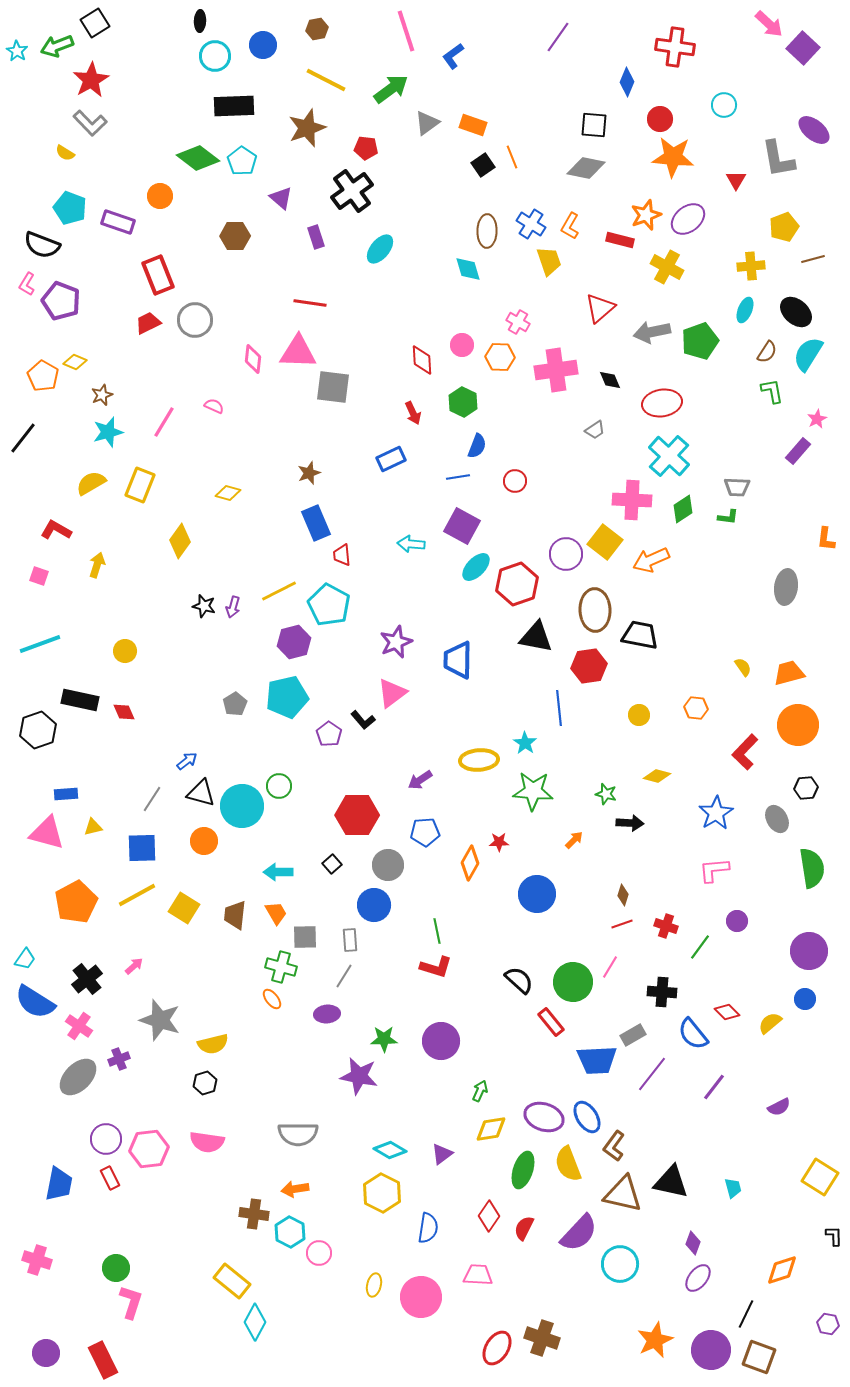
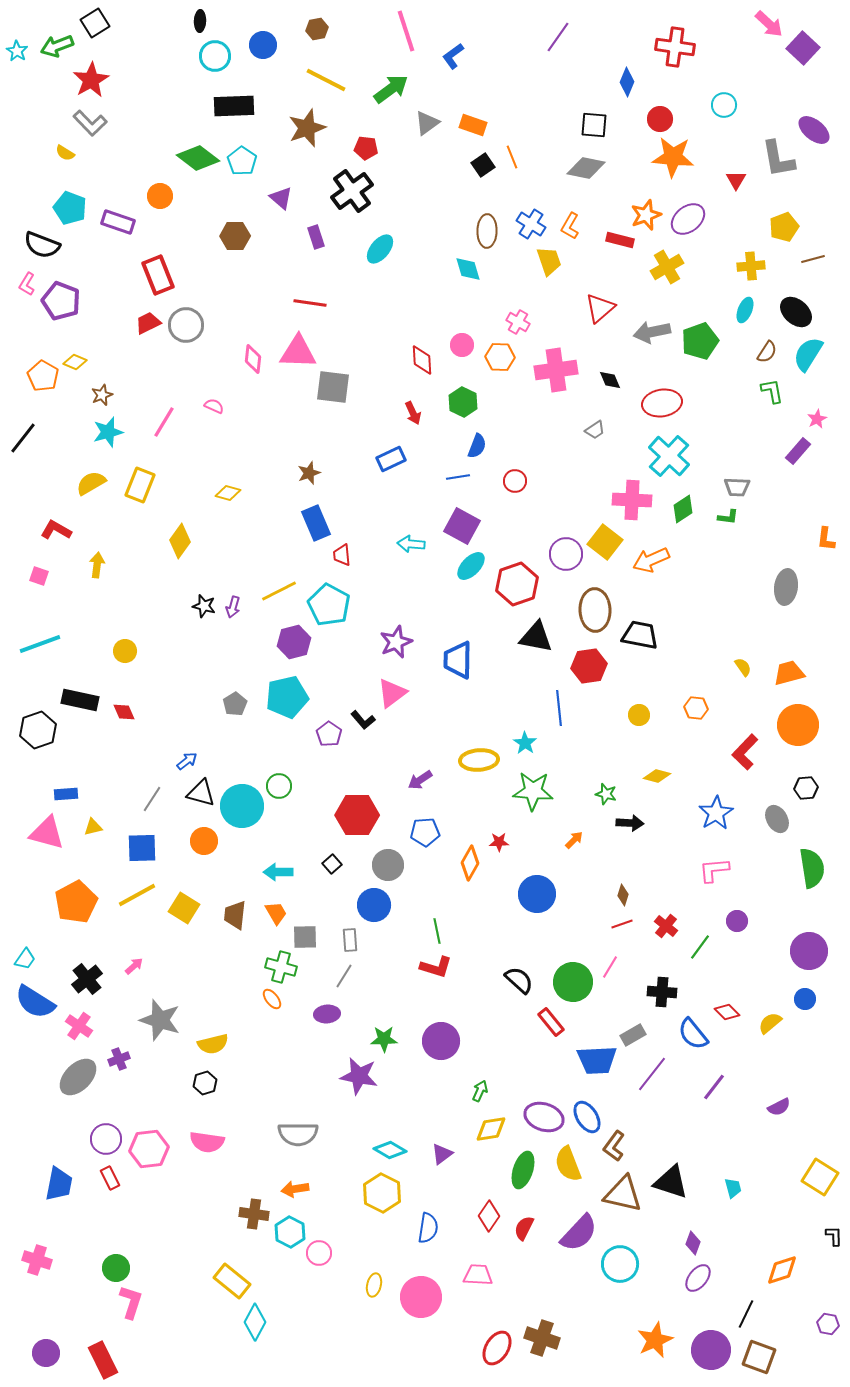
yellow cross at (667, 267): rotated 32 degrees clockwise
gray circle at (195, 320): moved 9 px left, 5 px down
yellow arrow at (97, 565): rotated 10 degrees counterclockwise
cyan ellipse at (476, 567): moved 5 px left, 1 px up
red cross at (666, 926): rotated 20 degrees clockwise
black triangle at (671, 1182): rotated 6 degrees clockwise
